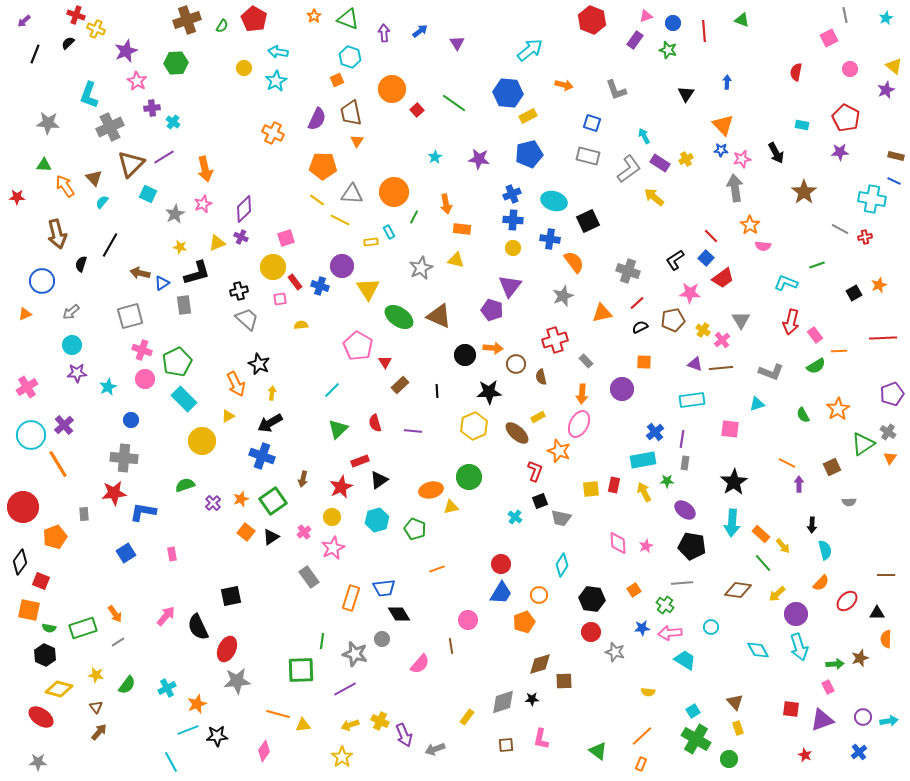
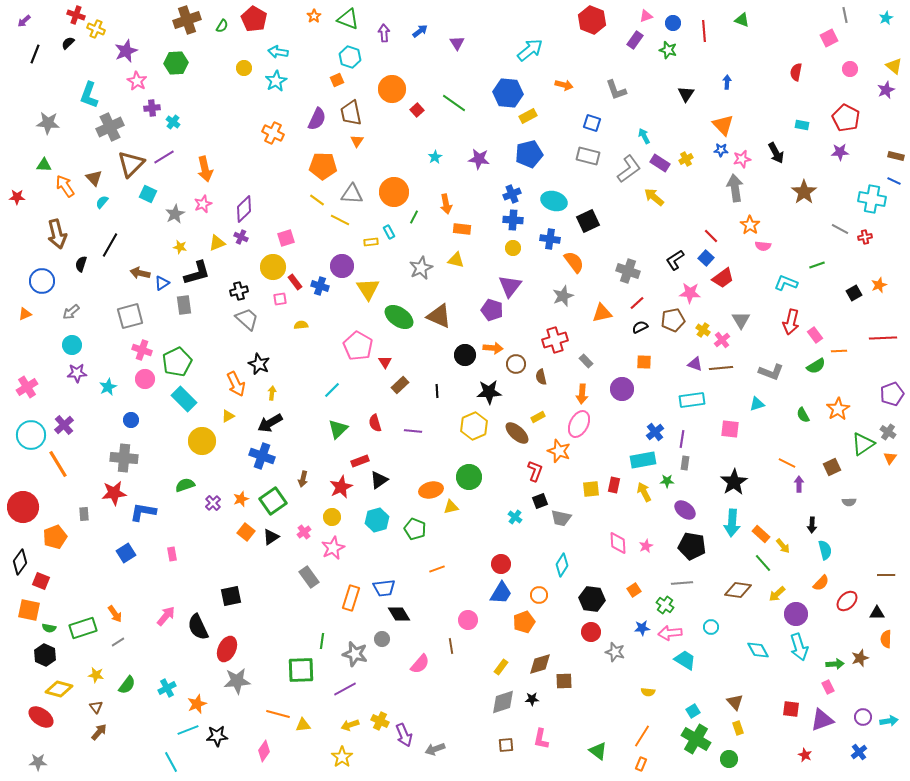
yellow rectangle at (467, 717): moved 34 px right, 50 px up
orange line at (642, 736): rotated 15 degrees counterclockwise
